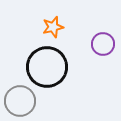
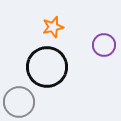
purple circle: moved 1 px right, 1 px down
gray circle: moved 1 px left, 1 px down
